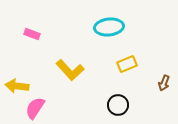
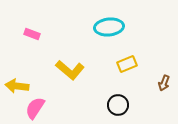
yellow L-shape: rotated 8 degrees counterclockwise
